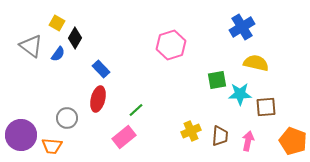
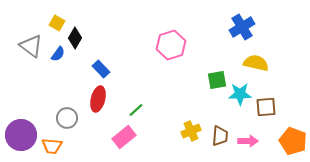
pink arrow: rotated 78 degrees clockwise
